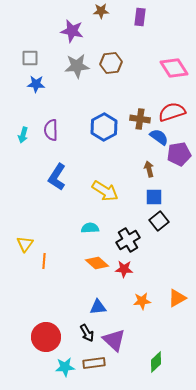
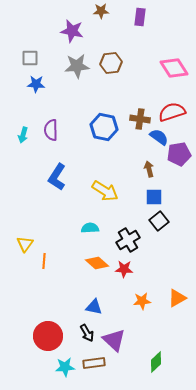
blue hexagon: rotated 20 degrees counterclockwise
blue triangle: moved 4 px left; rotated 18 degrees clockwise
red circle: moved 2 px right, 1 px up
